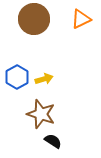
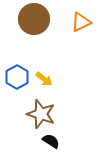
orange triangle: moved 3 px down
yellow arrow: rotated 54 degrees clockwise
black semicircle: moved 2 px left
